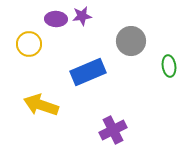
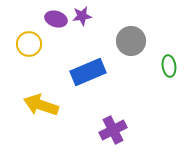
purple ellipse: rotated 15 degrees clockwise
